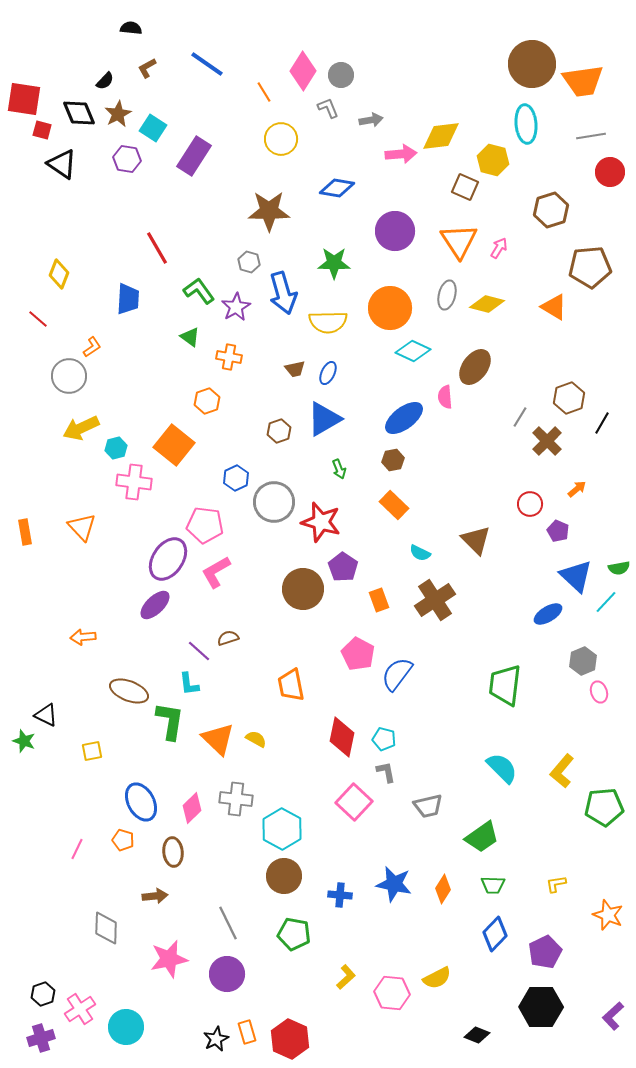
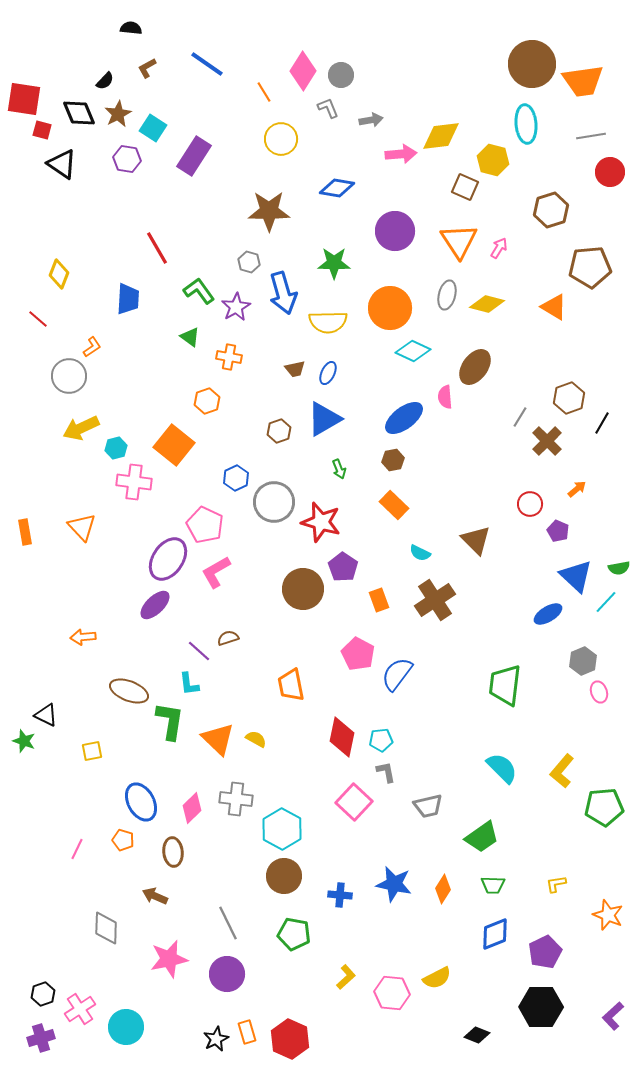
pink pentagon at (205, 525): rotated 18 degrees clockwise
cyan pentagon at (384, 739): moved 3 px left, 1 px down; rotated 20 degrees counterclockwise
brown arrow at (155, 896): rotated 150 degrees counterclockwise
blue diamond at (495, 934): rotated 24 degrees clockwise
